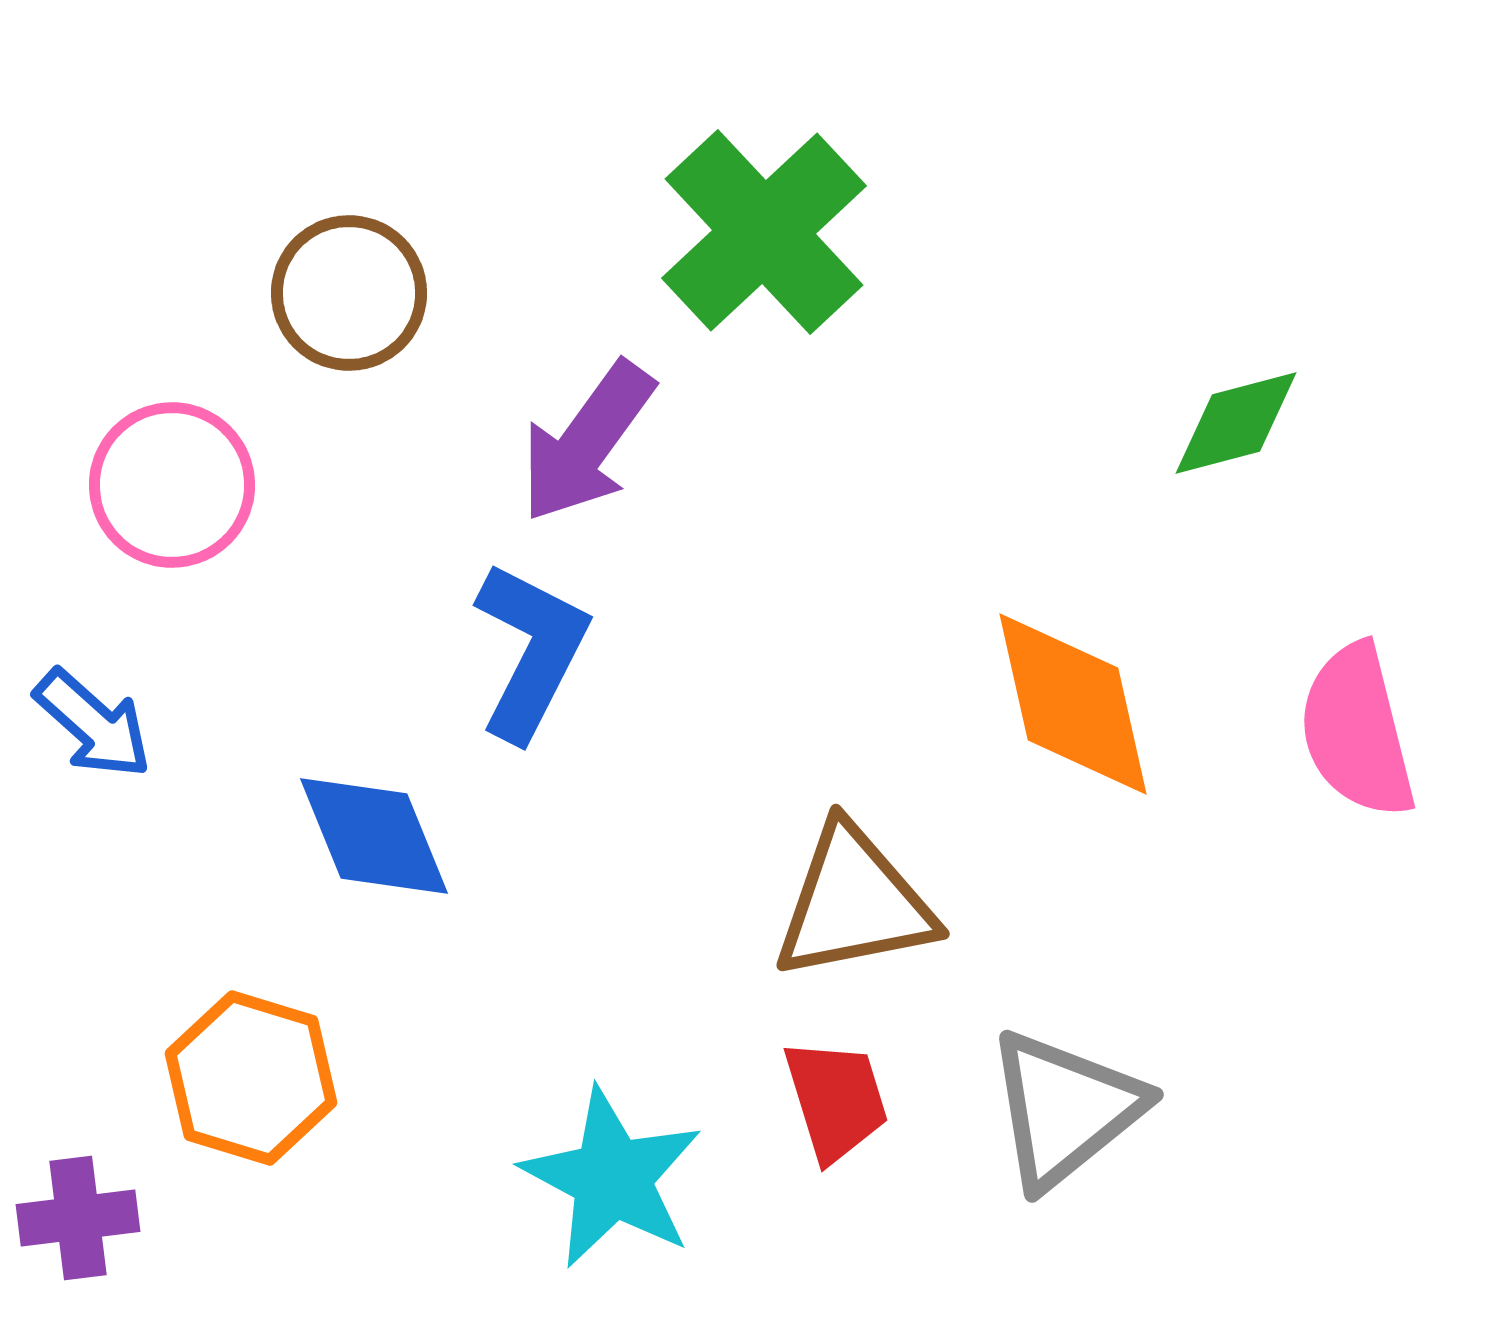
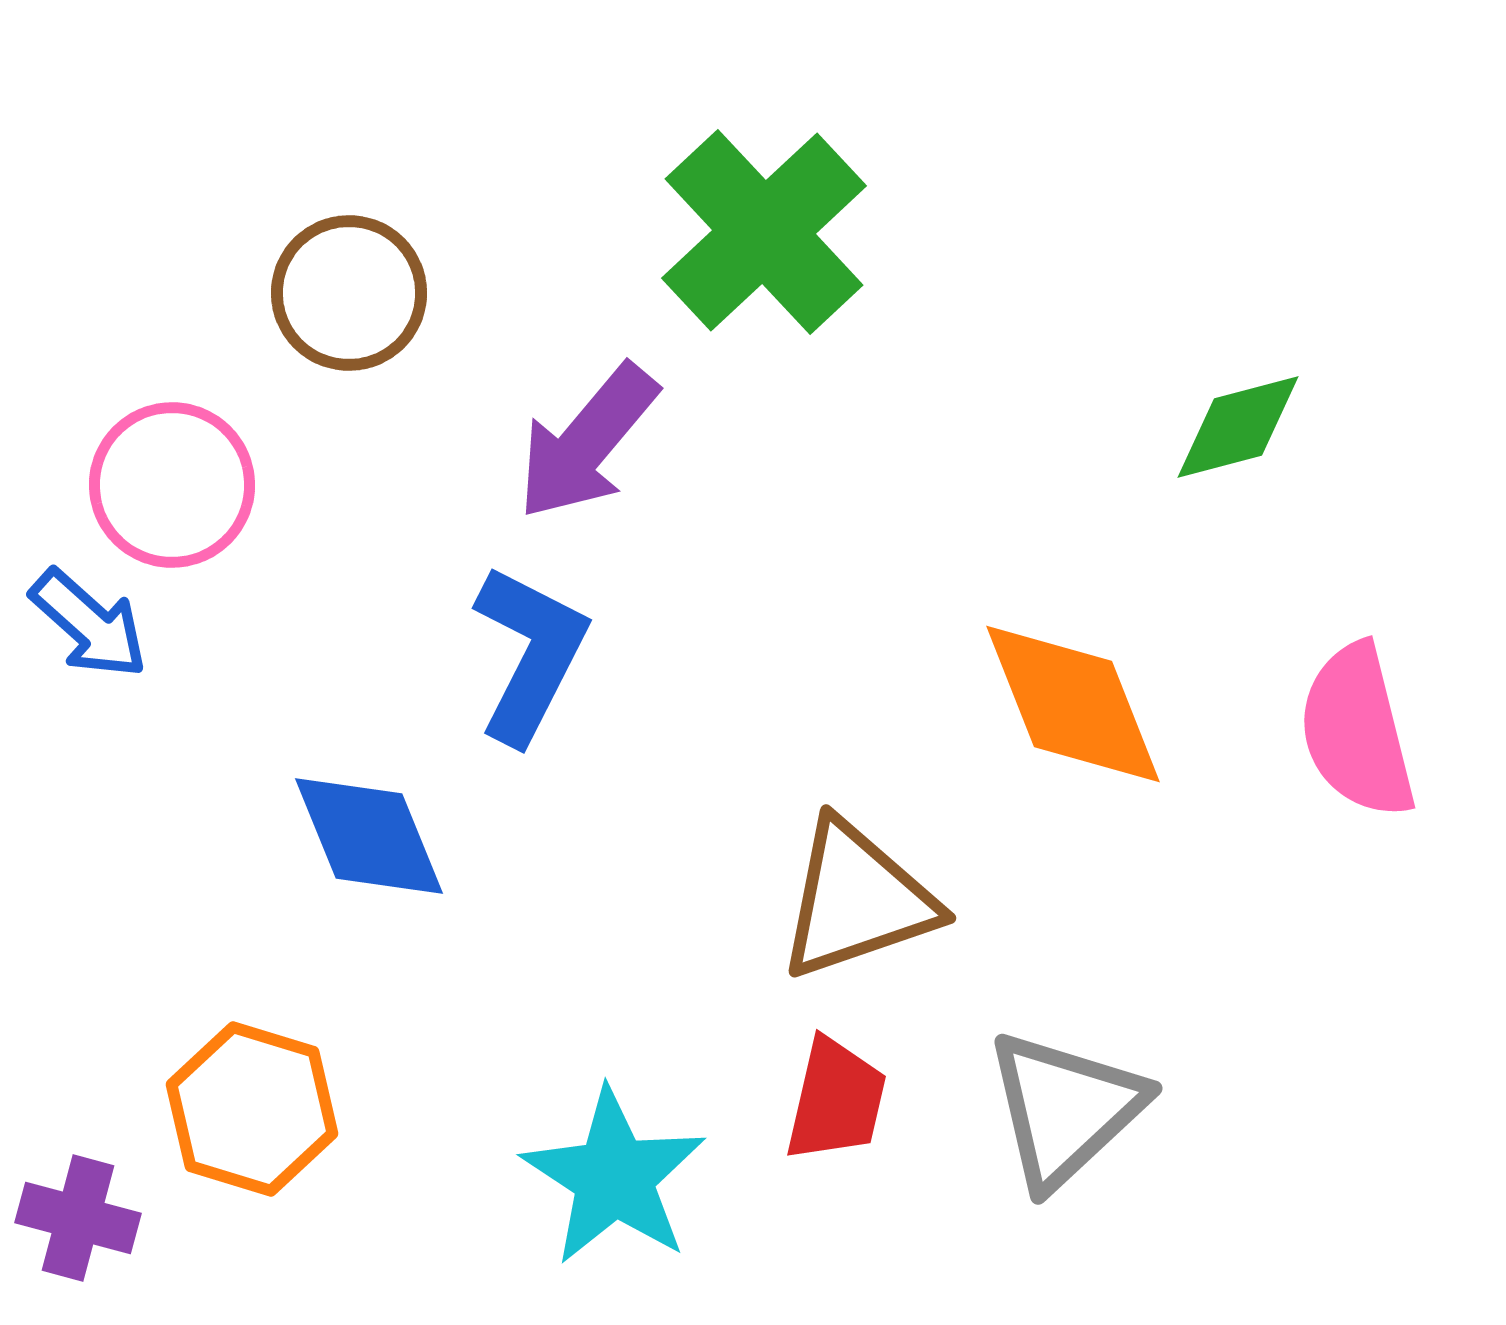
green diamond: moved 2 px right, 4 px down
purple arrow: rotated 4 degrees clockwise
blue L-shape: moved 1 px left, 3 px down
orange diamond: rotated 9 degrees counterclockwise
blue arrow: moved 4 px left, 100 px up
blue diamond: moved 5 px left
brown triangle: moved 3 px right, 3 px up; rotated 8 degrees counterclockwise
orange hexagon: moved 1 px right, 31 px down
red trapezoid: rotated 30 degrees clockwise
gray triangle: rotated 4 degrees counterclockwise
cyan star: moved 2 px right, 1 px up; rotated 5 degrees clockwise
purple cross: rotated 22 degrees clockwise
